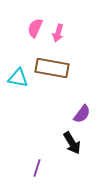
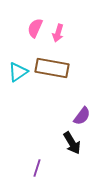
cyan triangle: moved 6 px up; rotated 45 degrees counterclockwise
purple semicircle: moved 2 px down
